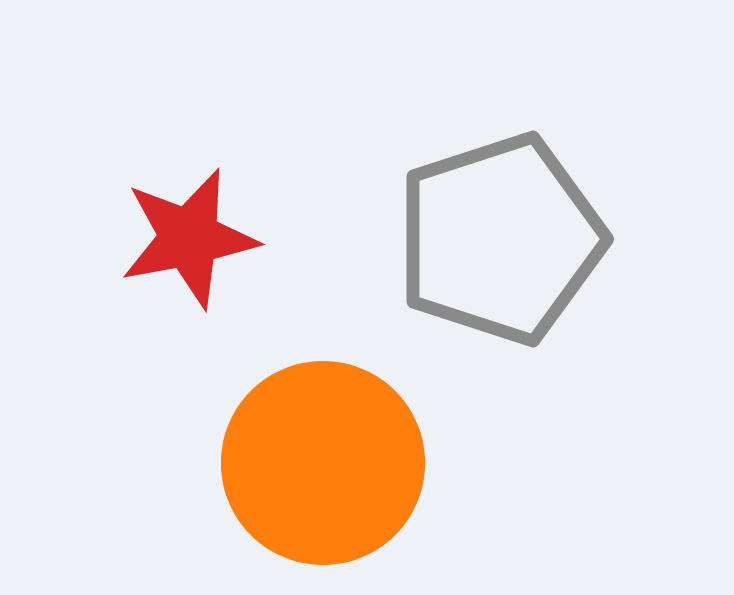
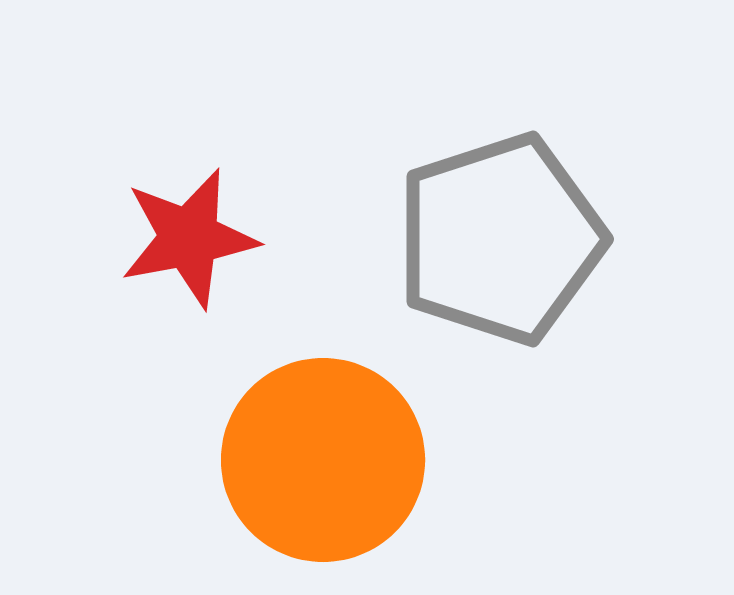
orange circle: moved 3 px up
